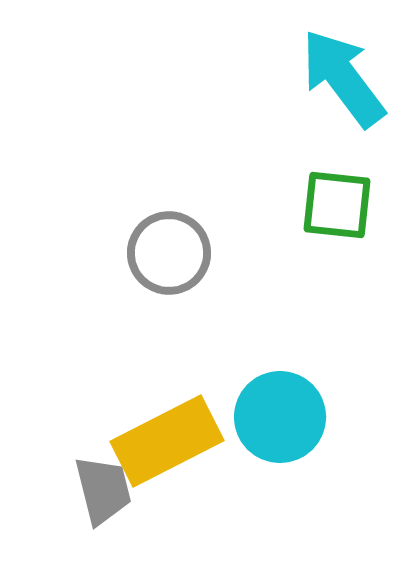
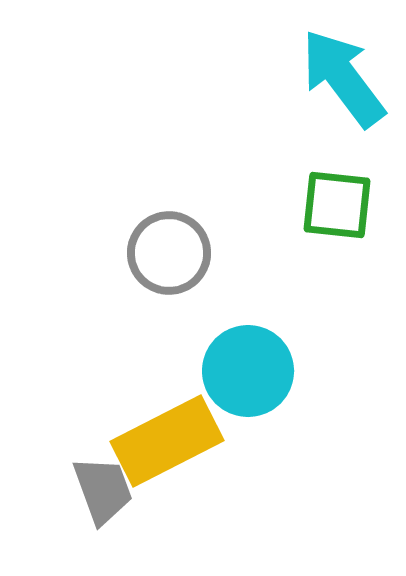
cyan circle: moved 32 px left, 46 px up
gray trapezoid: rotated 6 degrees counterclockwise
